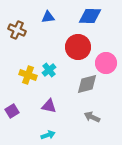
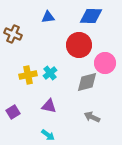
blue diamond: moved 1 px right
brown cross: moved 4 px left, 4 px down
red circle: moved 1 px right, 2 px up
pink circle: moved 1 px left
cyan cross: moved 1 px right, 3 px down
yellow cross: rotated 30 degrees counterclockwise
gray diamond: moved 2 px up
purple square: moved 1 px right, 1 px down
cyan arrow: rotated 56 degrees clockwise
